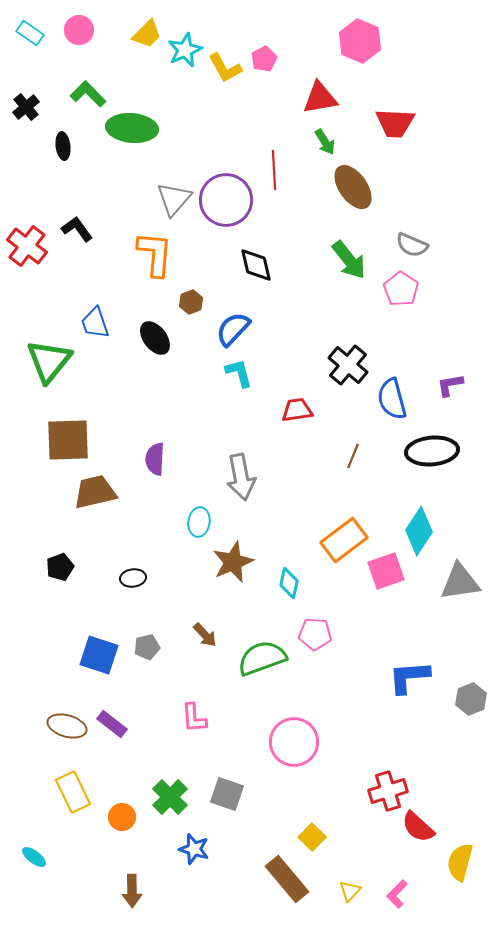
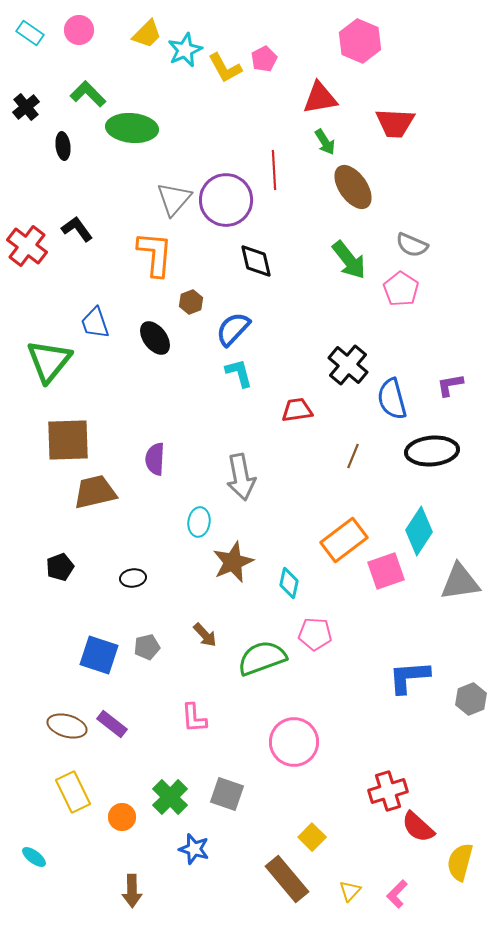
black diamond at (256, 265): moved 4 px up
